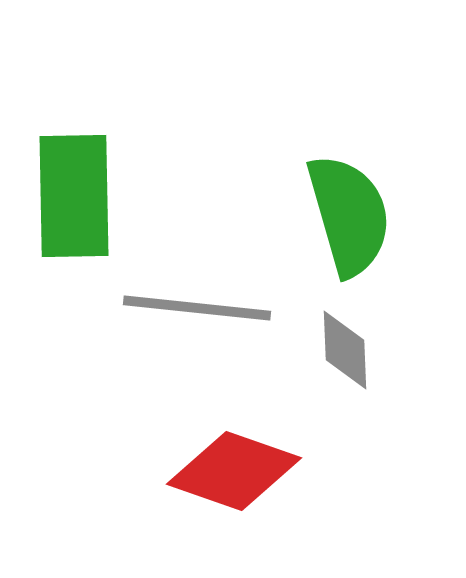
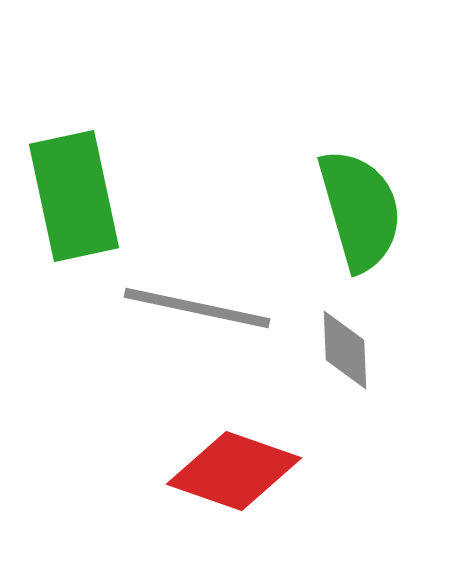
green rectangle: rotated 11 degrees counterclockwise
green semicircle: moved 11 px right, 5 px up
gray line: rotated 6 degrees clockwise
